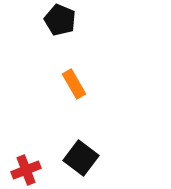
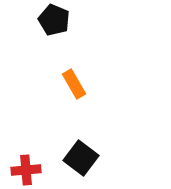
black pentagon: moved 6 px left
red cross: rotated 16 degrees clockwise
